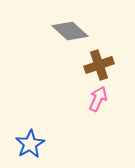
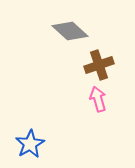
pink arrow: rotated 40 degrees counterclockwise
